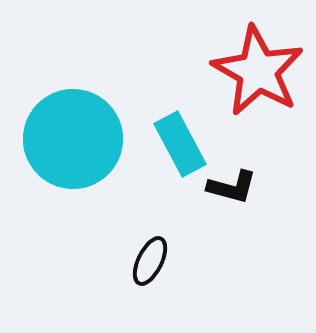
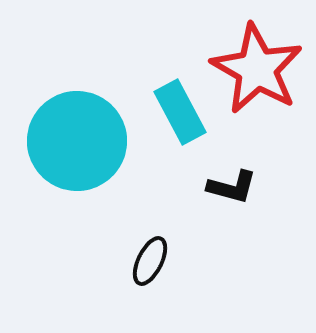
red star: moved 1 px left, 2 px up
cyan circle: moved 4 px right, 2 px down
cyan rectangle: moved 32 px up
